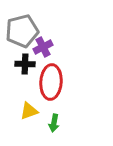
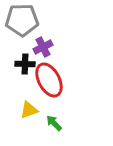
gray pentagon: moved 11 px up; rotated 12 degrees clockwise
red ellipse: moved 2 px left, 2 px up; rotated 32 degrees counterclockwise
yellow triangle: moved 1 px up
green arrow: rotated 126 degrees clockwise
